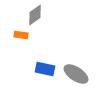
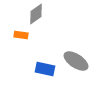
gray diamond: moved 1 px right, 1 px up
gray ellipse: moved 13 px up
